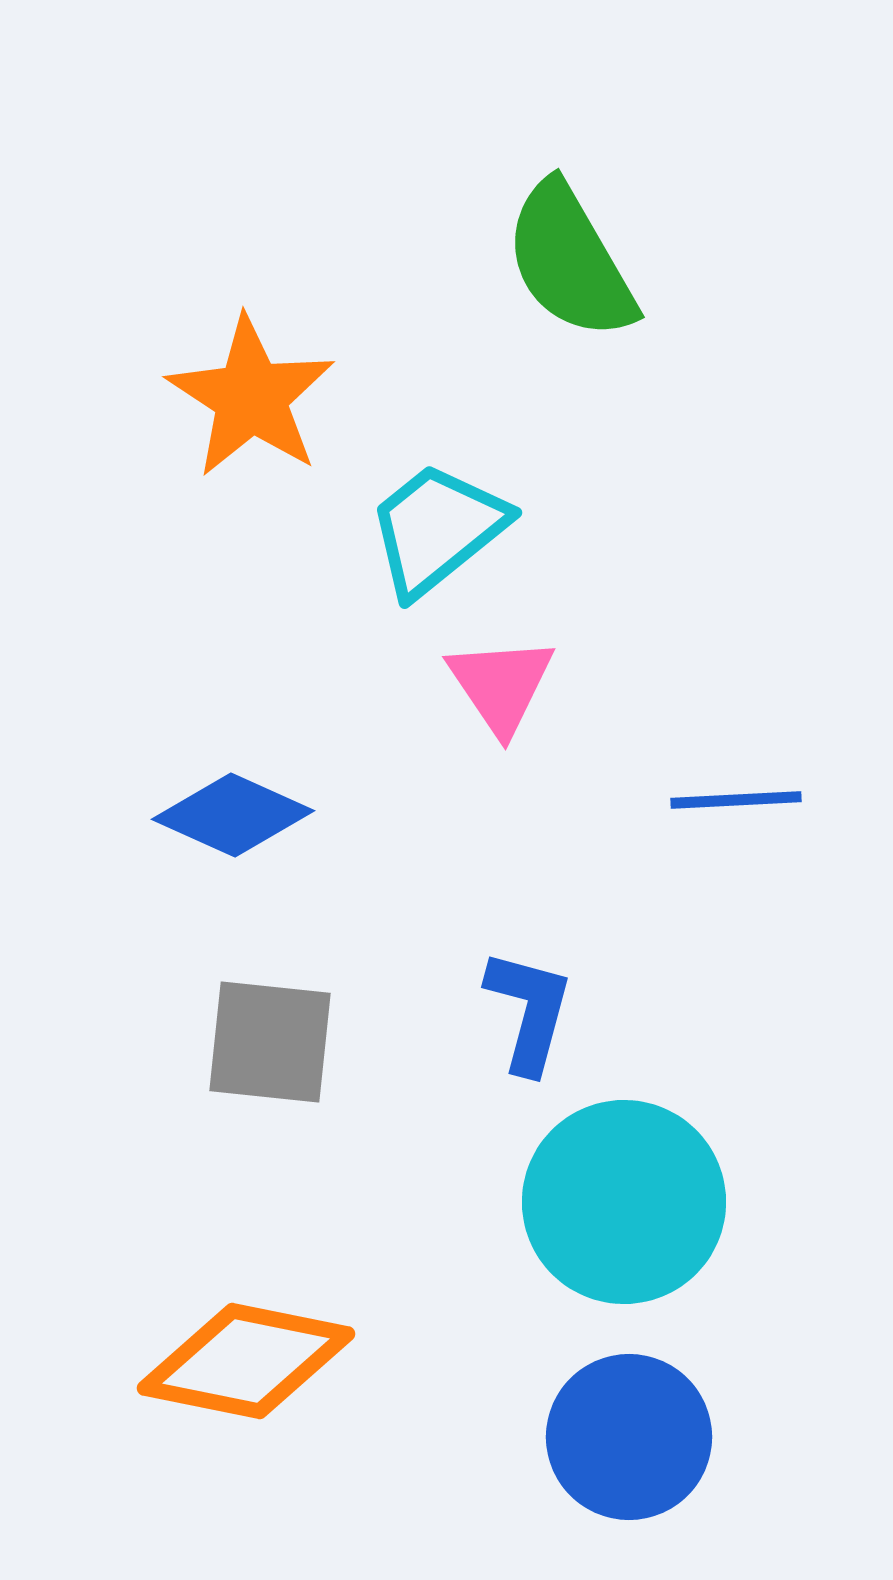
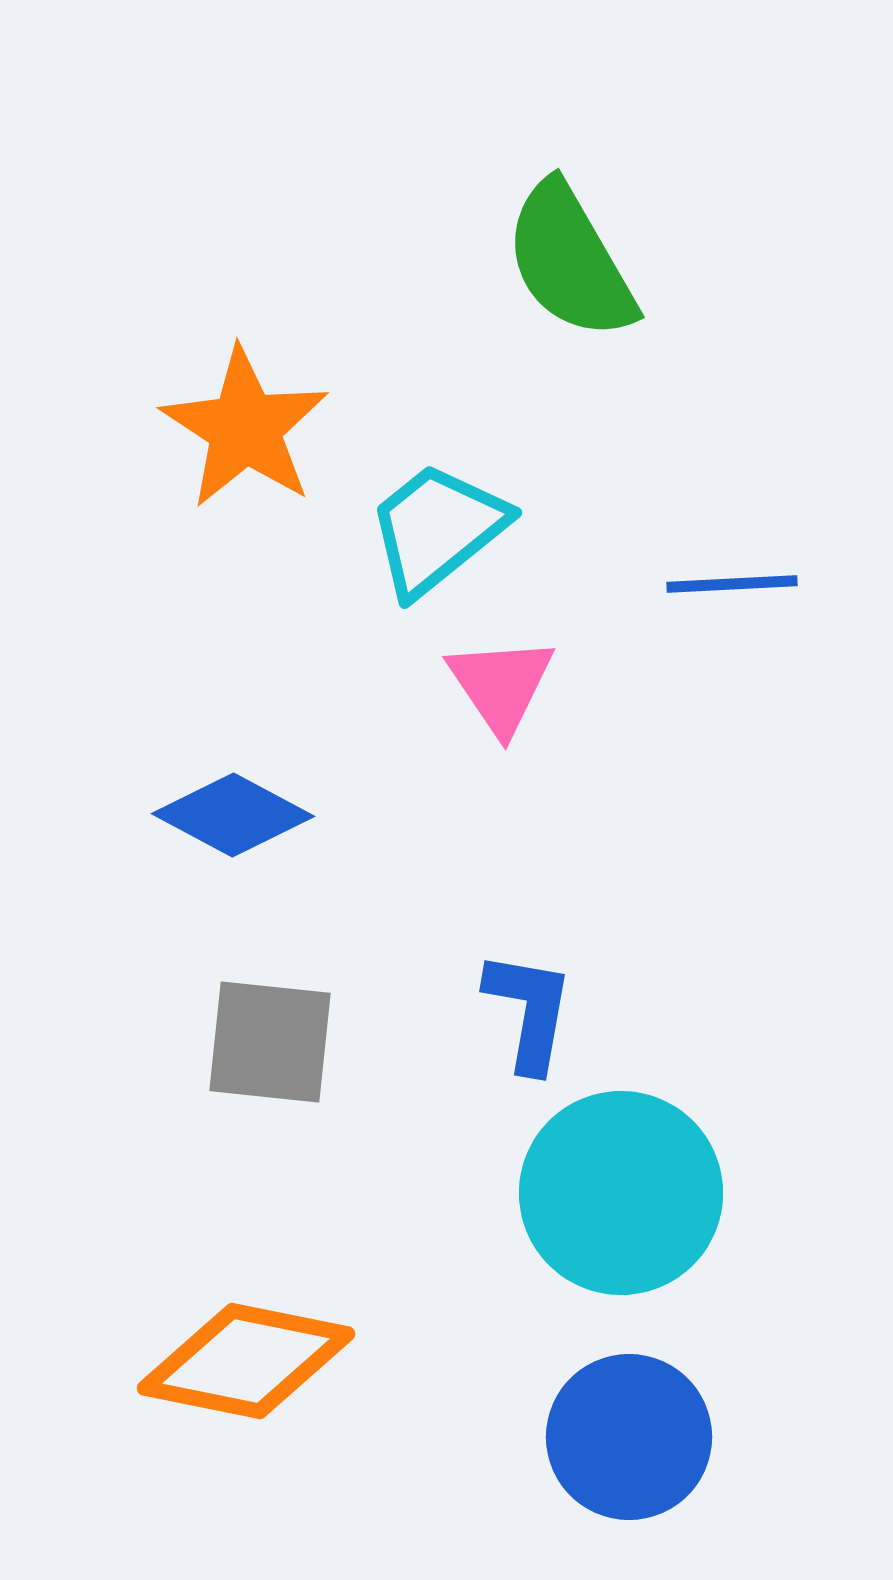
orange star: moved 6 px left, 31 px down
blue line: moved 4 px left, 216 px up
blue diamond: rotated 4 degrees clockwise
blue L-shape: rotated 5 degrees counterclockwise
cyan circle: moved 3 px left, 9 px up
